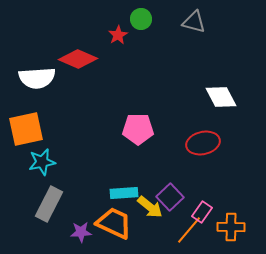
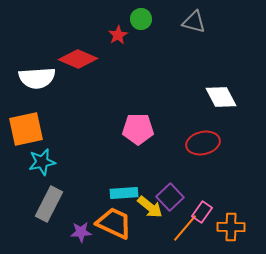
orange line: moved 4 px left, 2 px up
